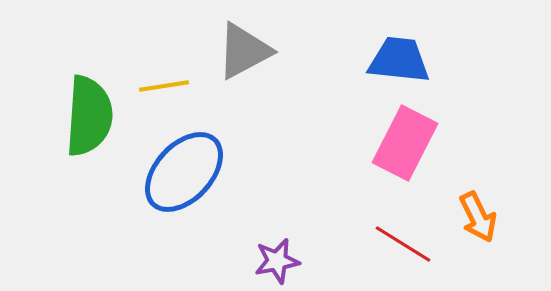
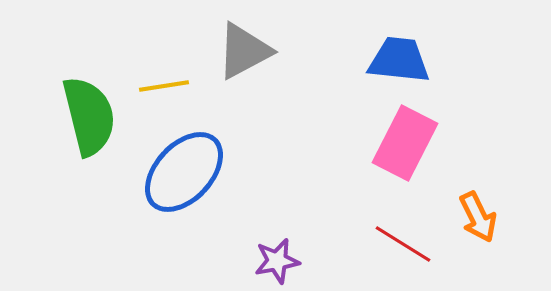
green semicircle: rotated 18 degrees counterclockwise
